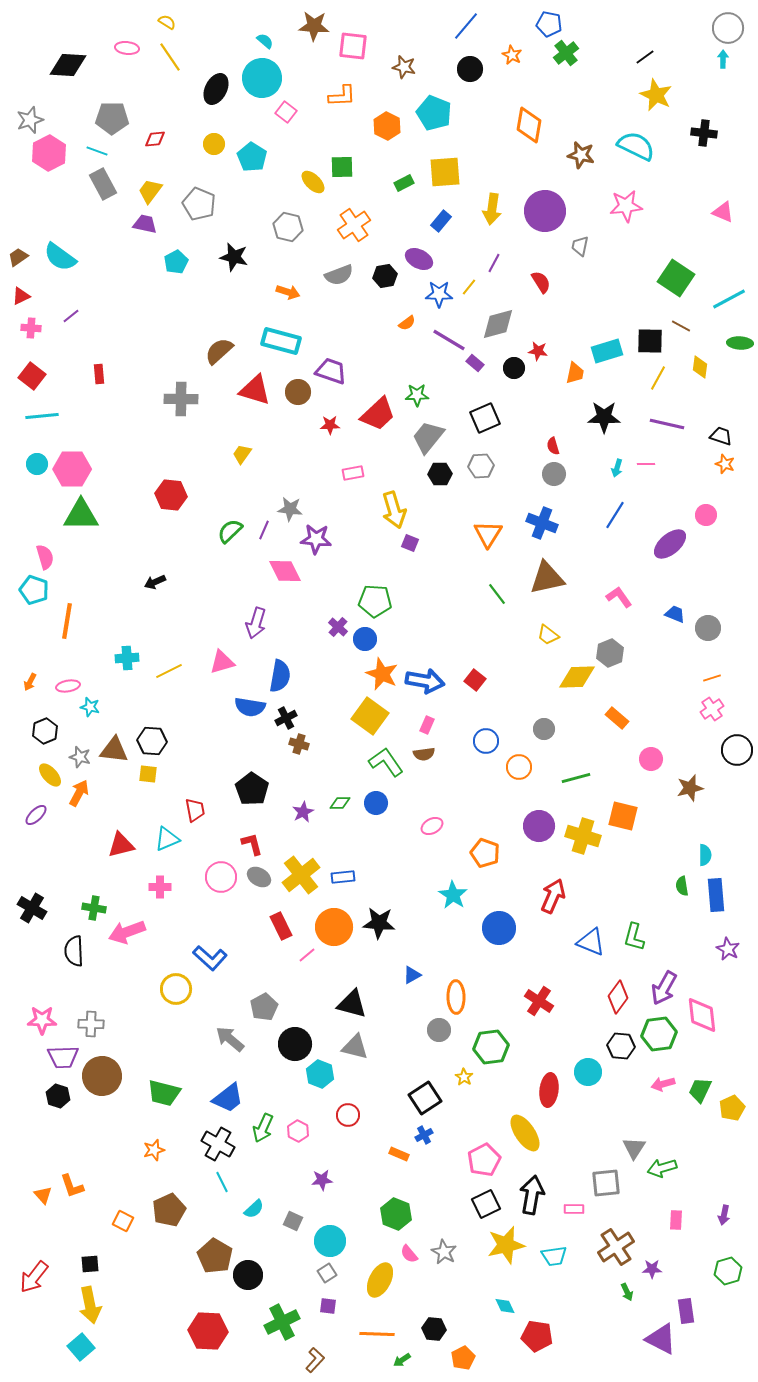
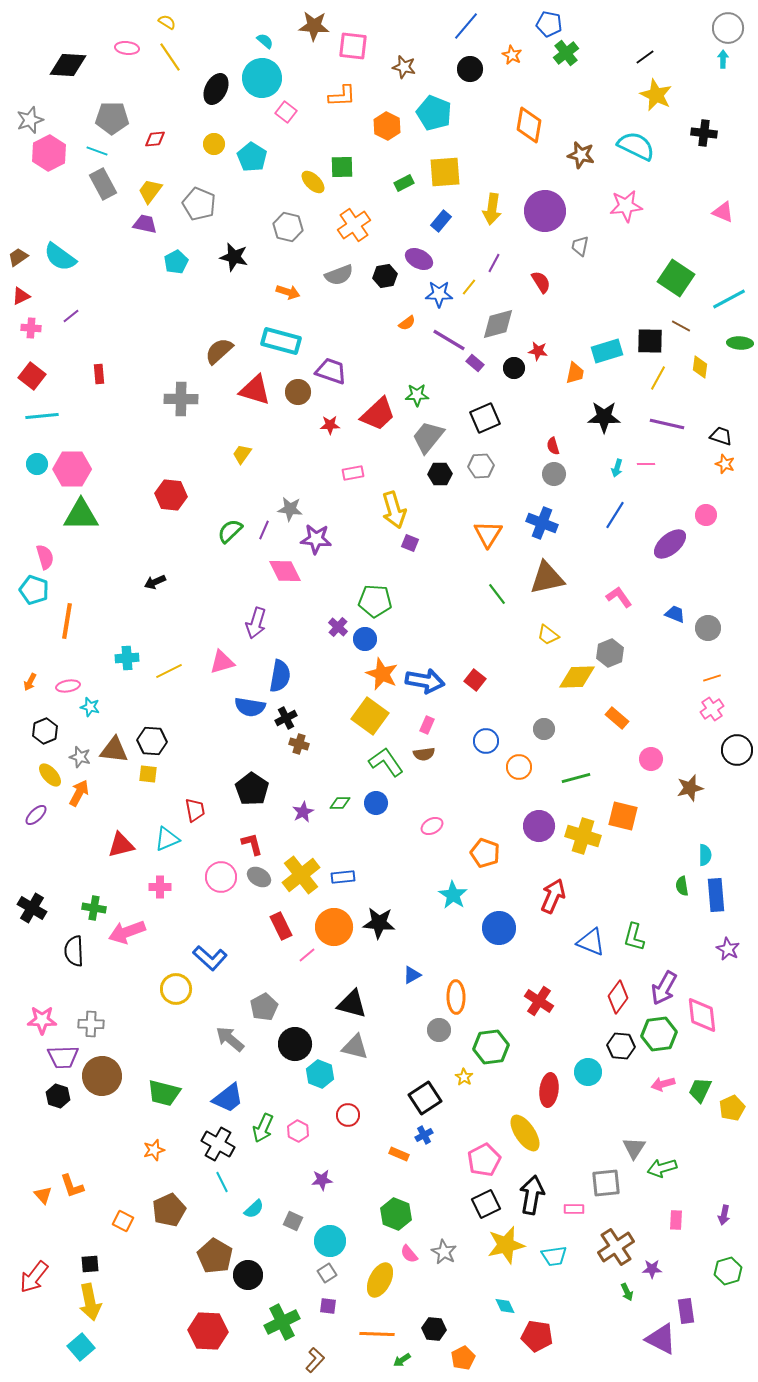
yellow arrow at (90, 1305): moved 3 px up
